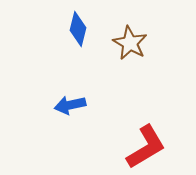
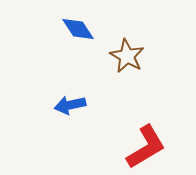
blue diamond: rotated 48 degrees counterclockwise
brown star: moved 3 px left, 13 px down
